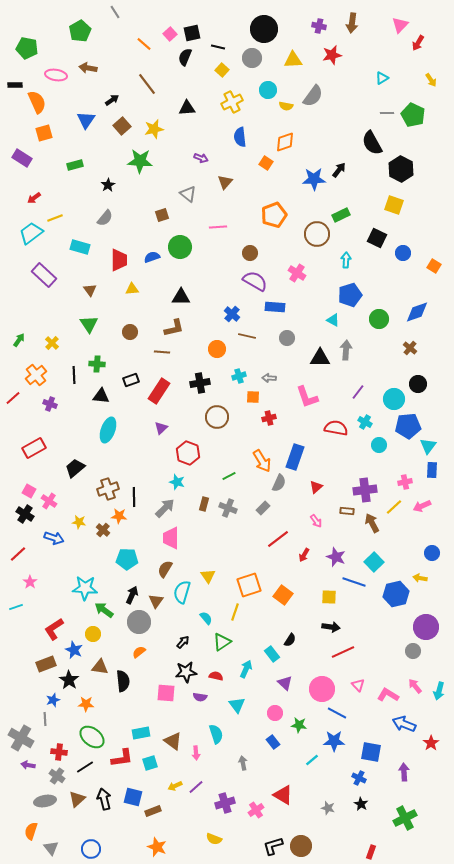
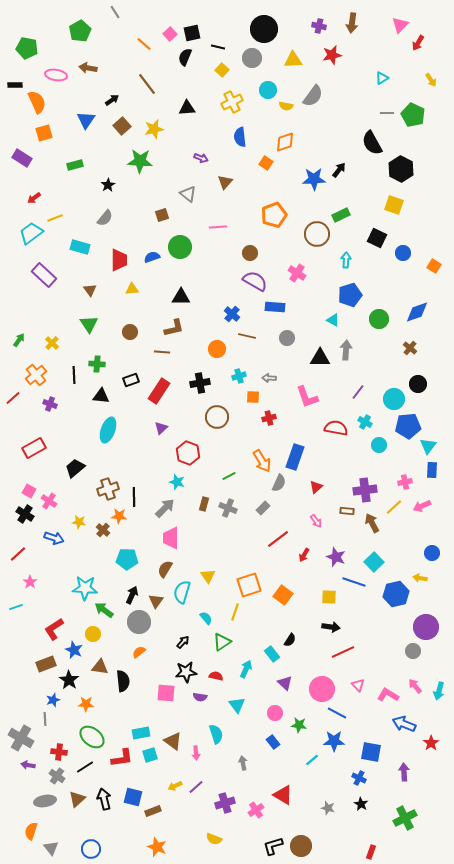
cyan square at (150, 763): moved 8 px up
